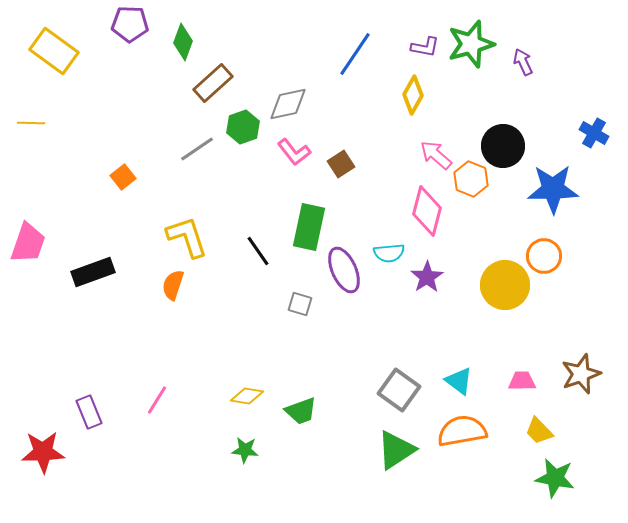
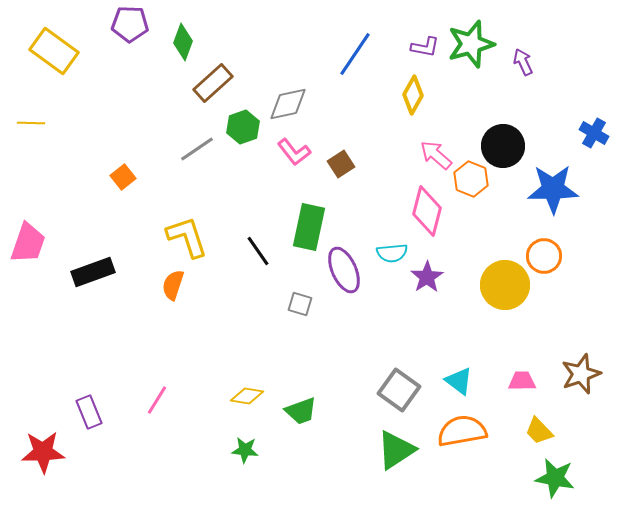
cyan semicircle at (389, 253): moved 3 px right
